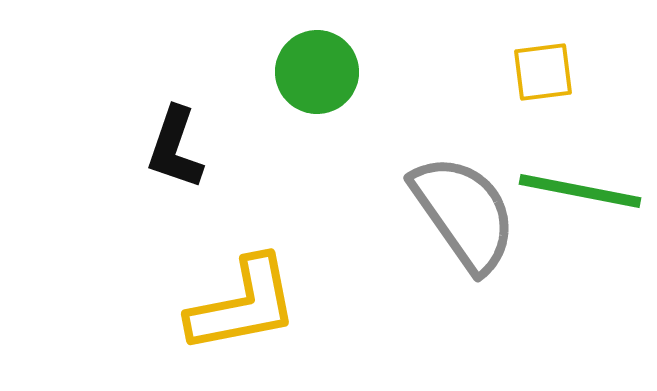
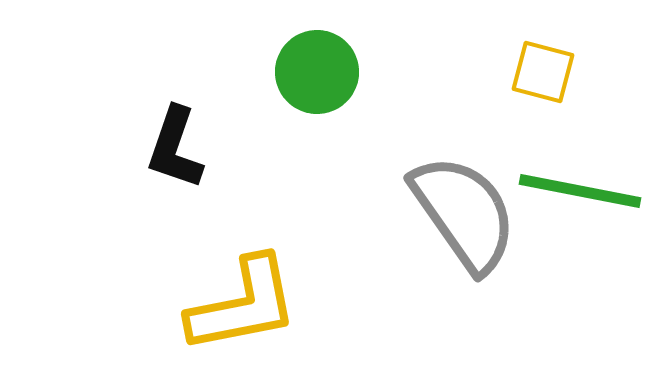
yellow square: rotated 22 degrees clockwise
